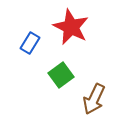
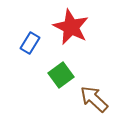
brown arrow: rotated 108 degrees clockwise
